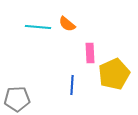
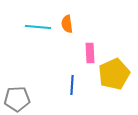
orange semicircle: rotated 42 degrees clockwise
